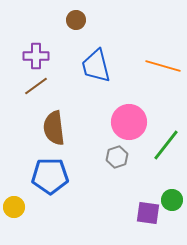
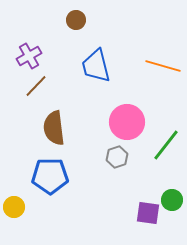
purple cross: moved 7 px left; rotated 30 degrees counterclockwise
brown line: rotated 10 degrees counterclockwise
pink circle: moved 2 px left
